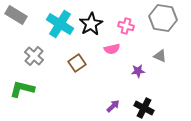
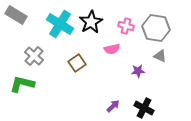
gray hexagon: moved 7 px left, 10 px down
black star: moved 2 px up
green L-shape: moved 5 px up
